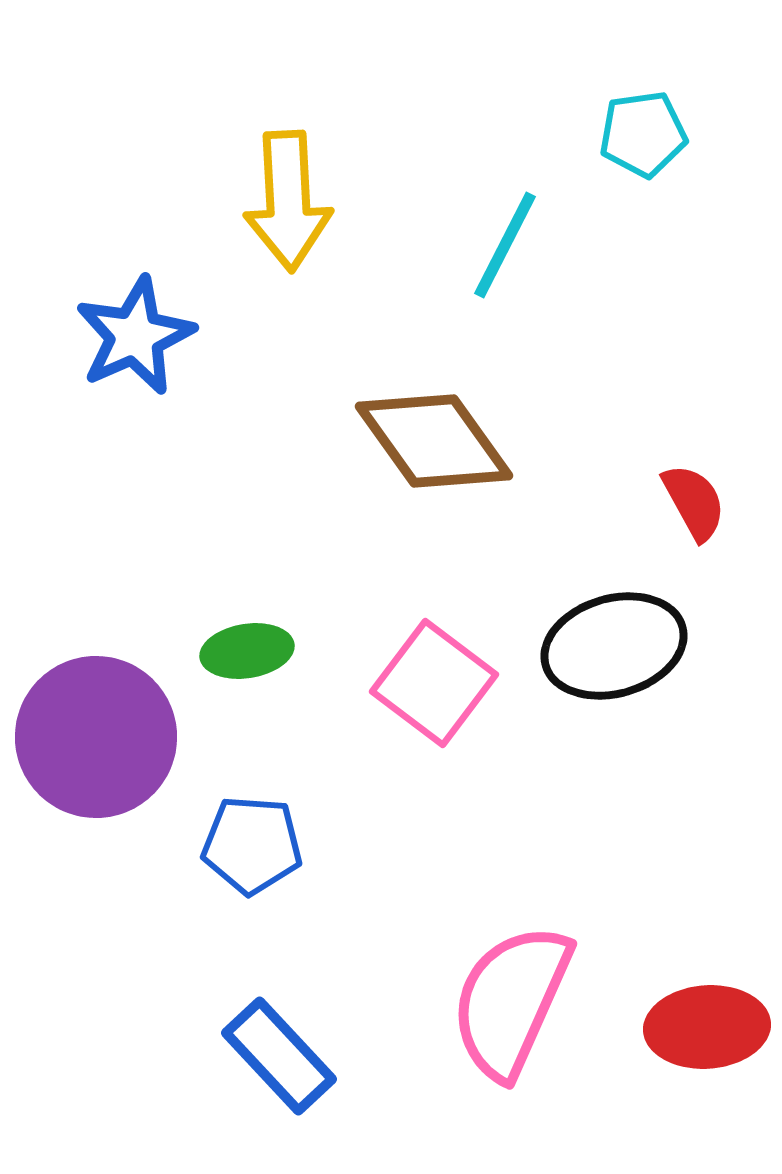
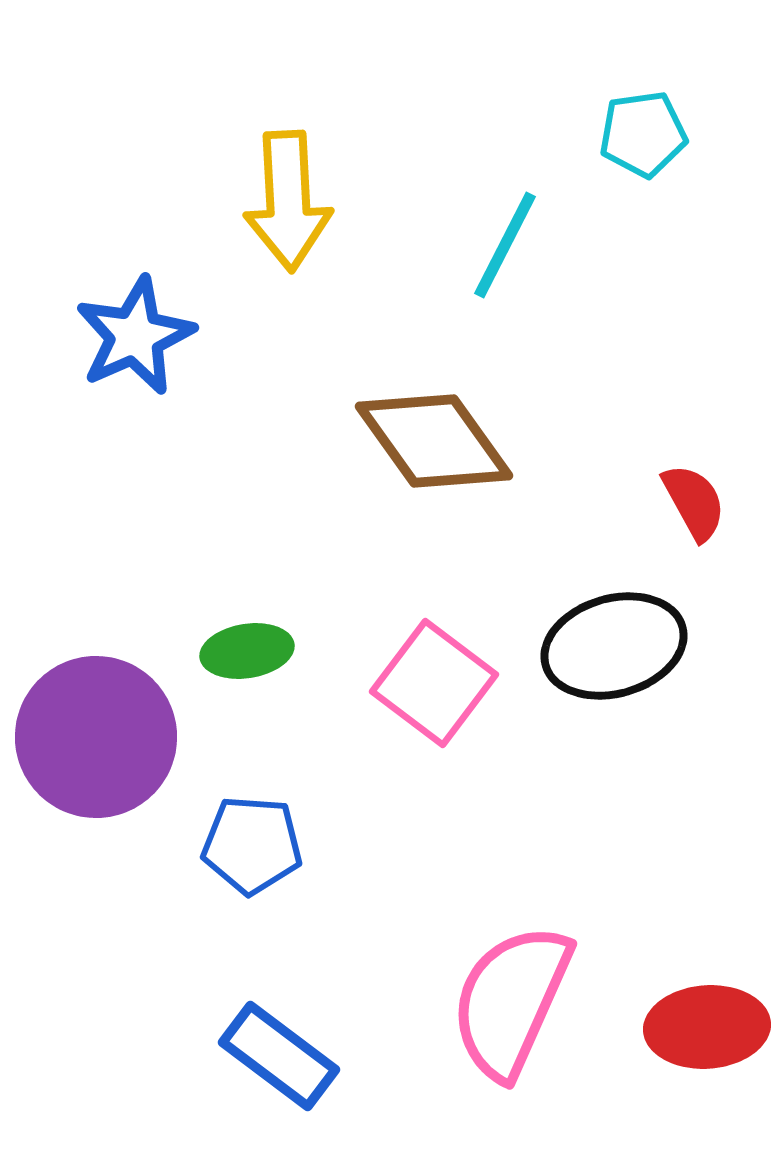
blue rectangle: rotated 10 degrees counterclockwise
